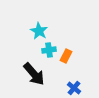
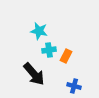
cyan star: rotated 18 degrees counterclockwise
blue cross: moved 2 px up; rotated 24 degrees counterclockwise
